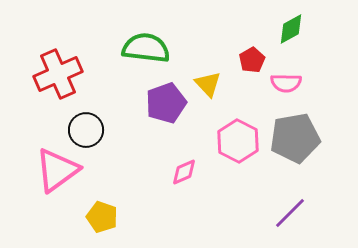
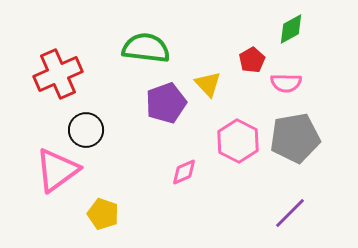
yellow pentagon: moved 1 px right, 3 px up
